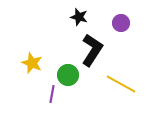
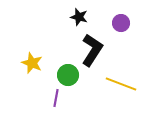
yellow line: rotated 8 degrees counterclockwise
purple line: moved 4 px right, 4 px down
